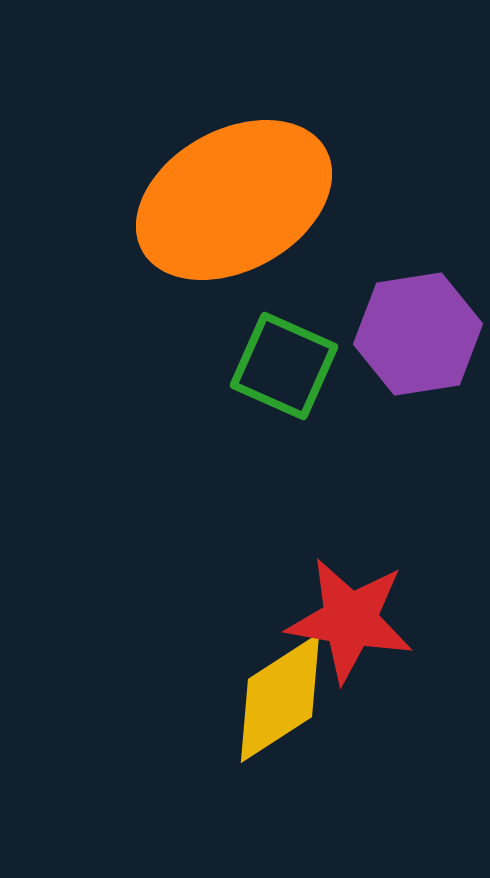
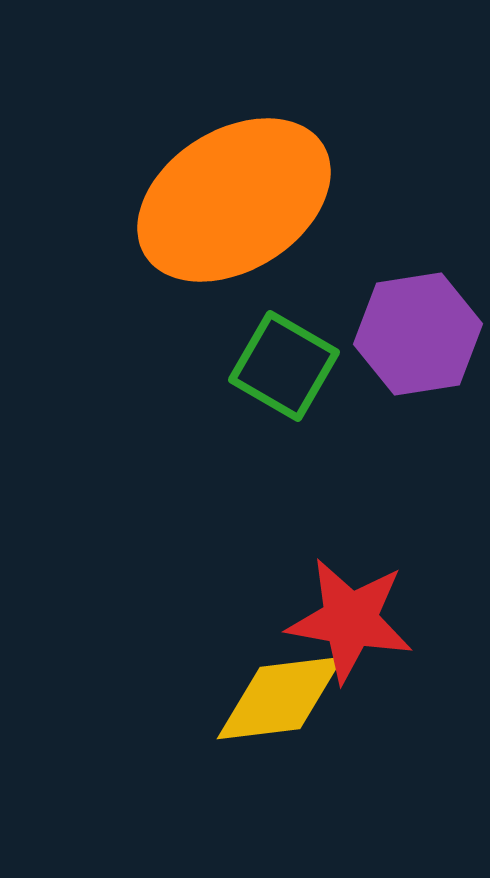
orange ellipse: rotated 3 degrees counterclockwise
green square: rotated 6 degrees clockwise
yellow diamond: rotated 26 degrees clockwise
